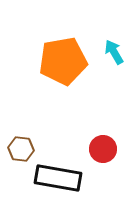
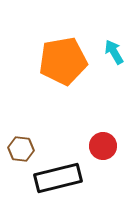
red circle: moved 3 px up
black rectangle: rotated 24 degrees counterclockwise
